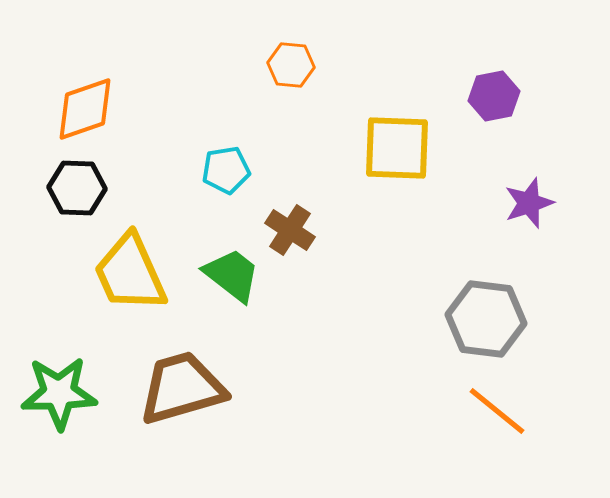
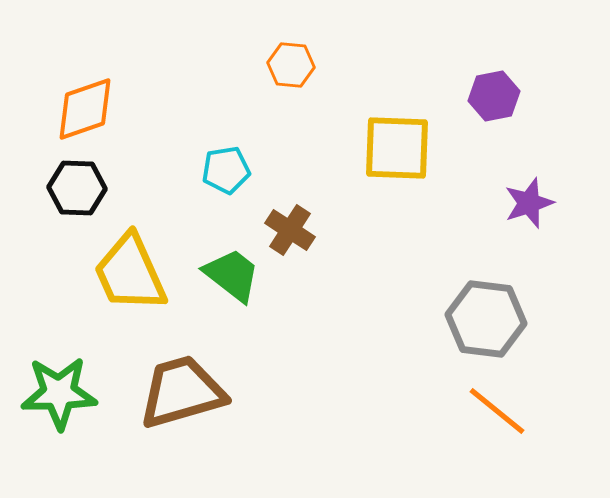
brown trapezoid: moved 4 px down
